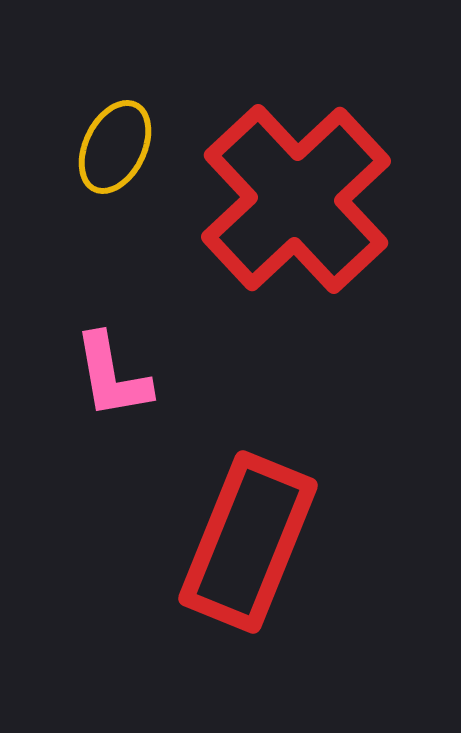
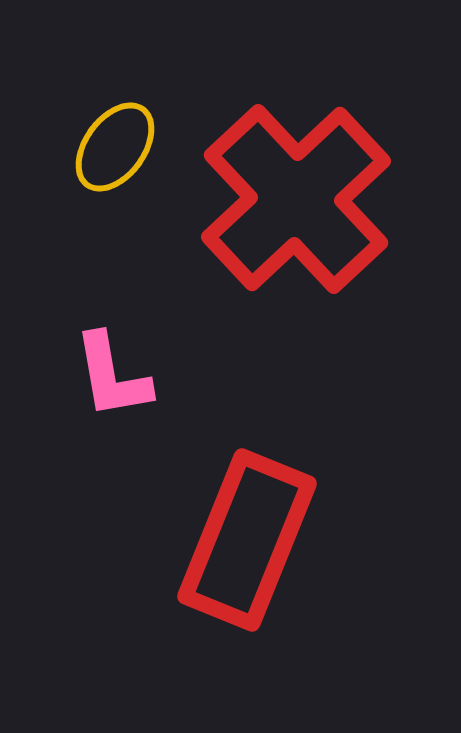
yellow ellipse: rotated 10 degrees clockwise
red rectangle: moved 1 px left, 2 px up
